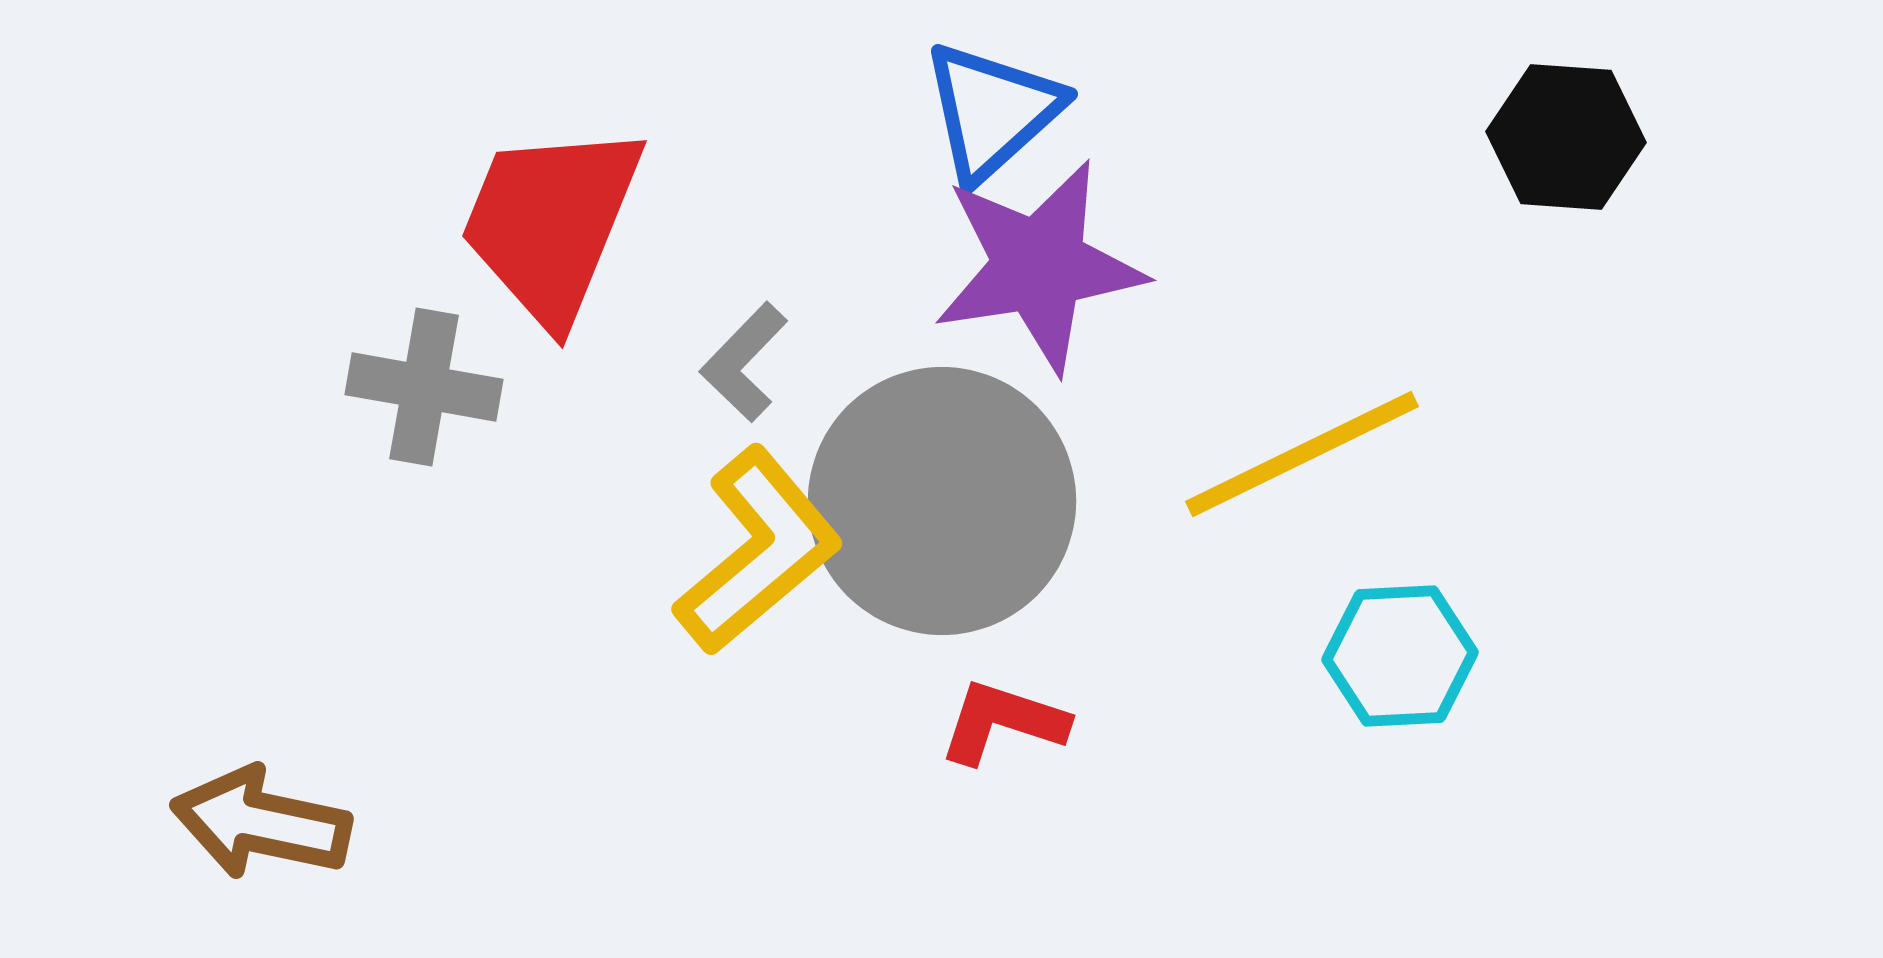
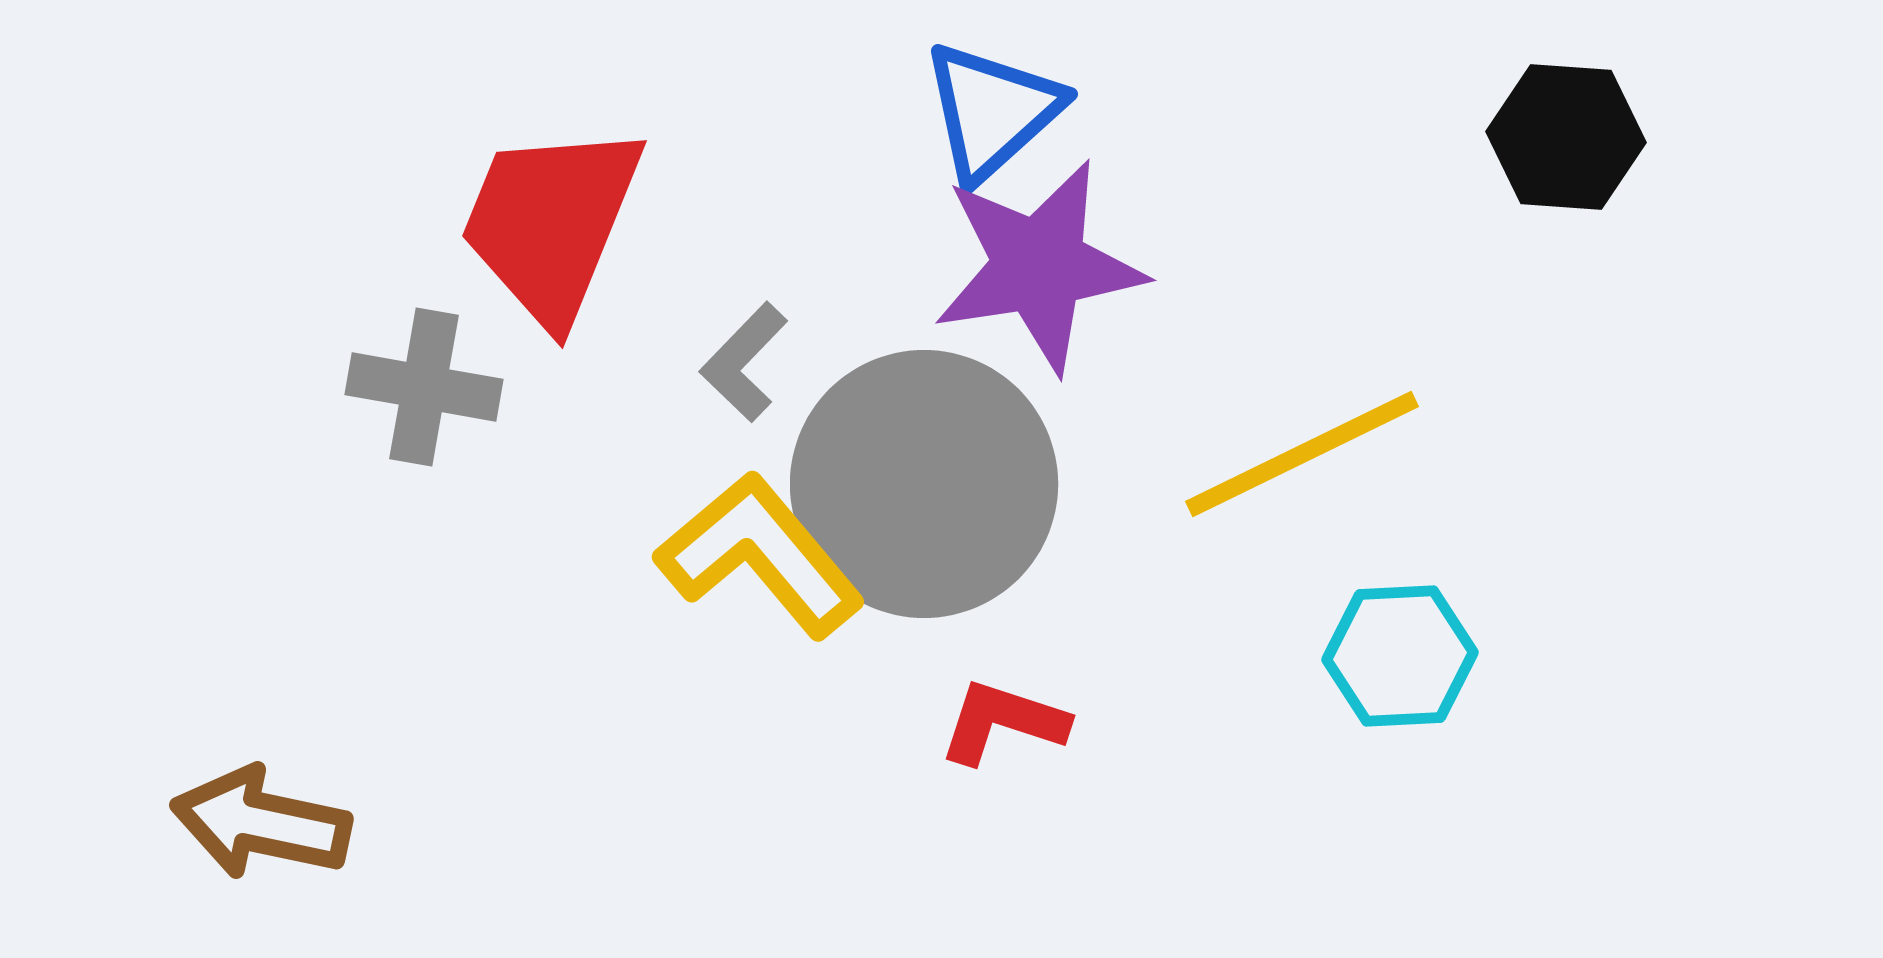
gray circle: moved 18 px left, 17 px up
yellow L-shape: moved 2 px right, 4 px down; rotated 90 degrees counterclockwise
